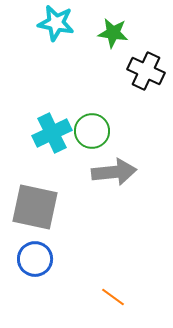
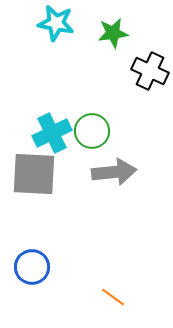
green star: rotated 16 degrees counterclockwise
black cross: moved 4 px right
gray square: moved 1 px left, 33 px up; rotated 9 degrees counterclockwise
blue circle: moved 3 px left, 8 px down
